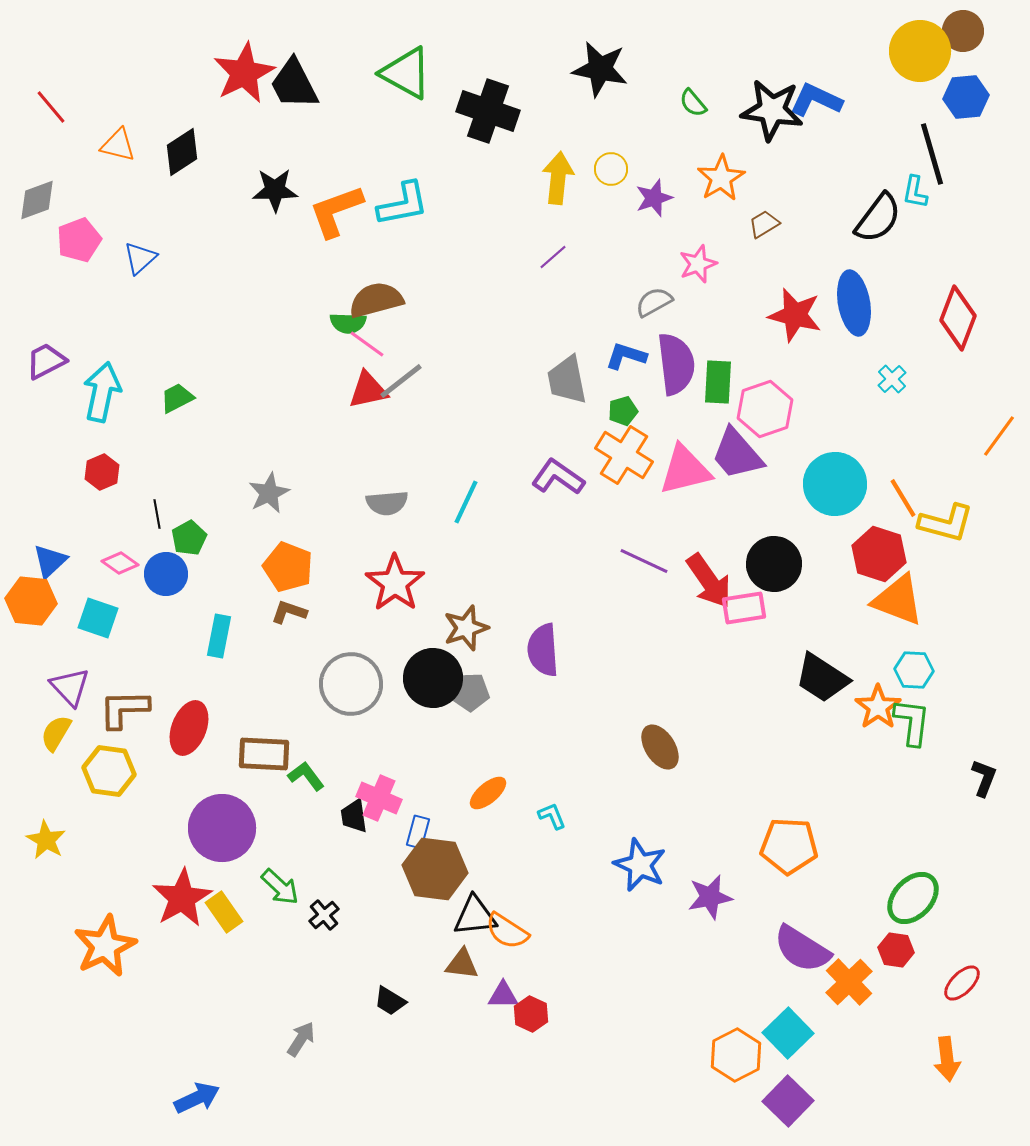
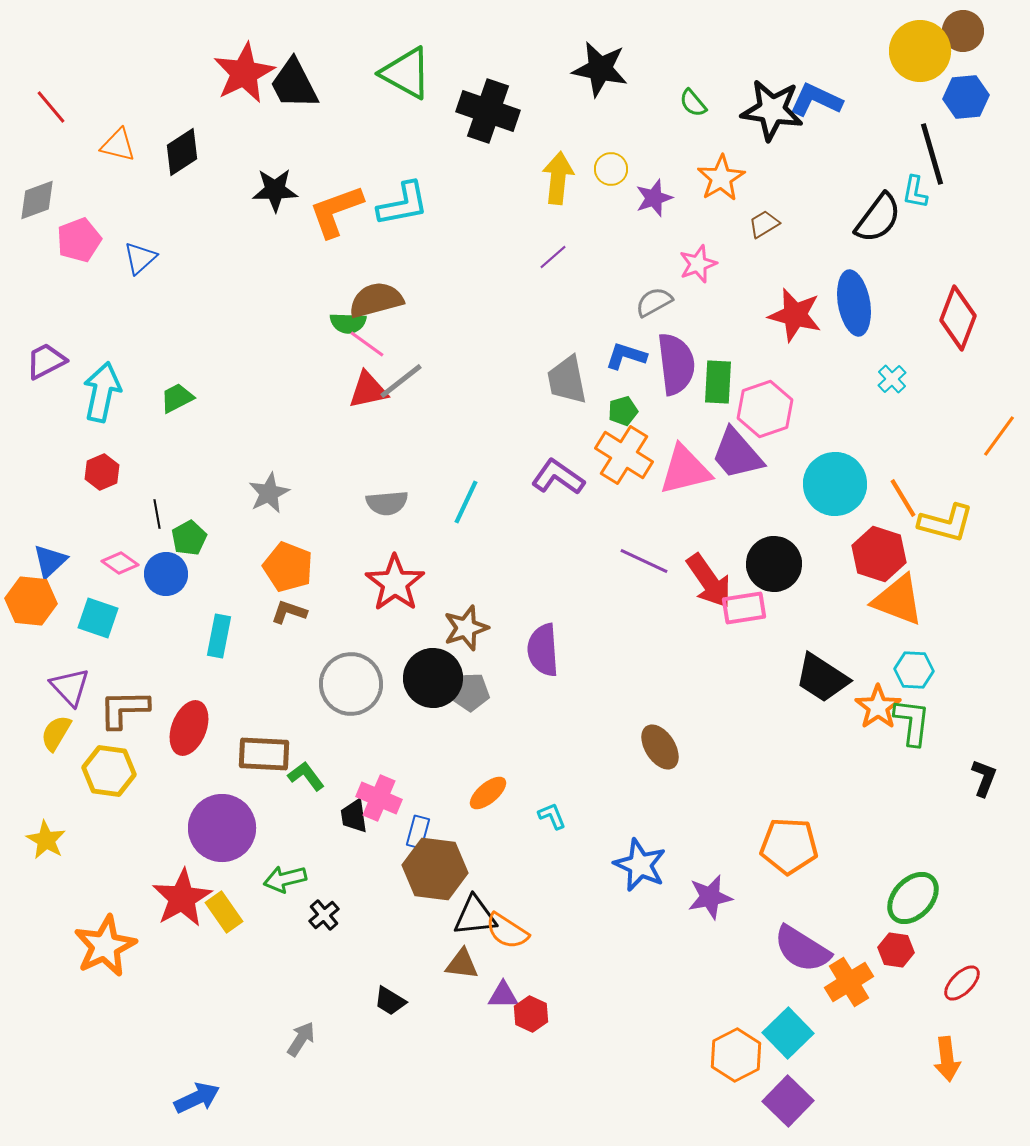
green arrow at (280, 887): moved 5 px right, 8 px up; rotated 123 degrees clockwise
orange cross at (849, 982): rotated 12 degrees clockwise
